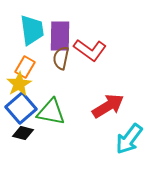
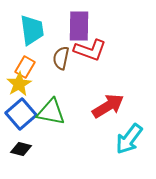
purple rectangle: moved 19 px right, 10 px up
red L-shape: rotated 16 degrees counterclockwise
blue square: moved 6 px down
black diamond: moved 2 px left, 16 px down
